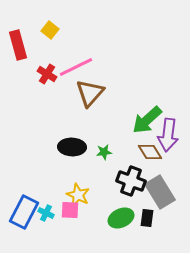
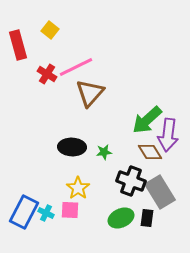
yellow star: moved 7 px up; rotated 10 degrees clockwise
